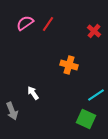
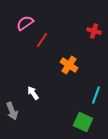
red line: moved 6 px left, 16 px down
red cross: rotated 24 degrees counterclockwise
orange cross: rotated 18 degrees clockwise
cyan line: rotated 36 degrees counterclockwise
green square: moved 3 px left, 3 px down
